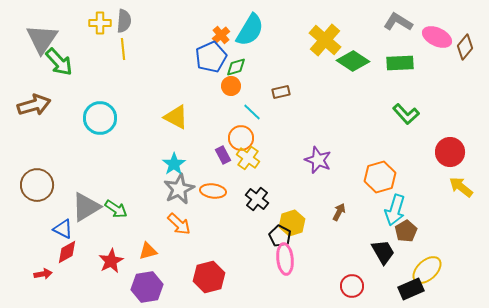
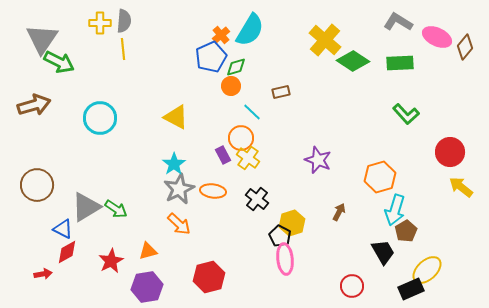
green arrow at (59, 62): rotated 20 degrees counterclockwise
